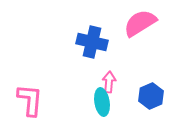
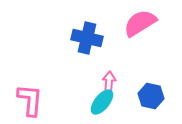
blue cross: moved 5 px left, 4 px up
blue hexagon: rotated 25 degrees counterclockwise
cyan ellipse: rotated 48 degrees clockwise
